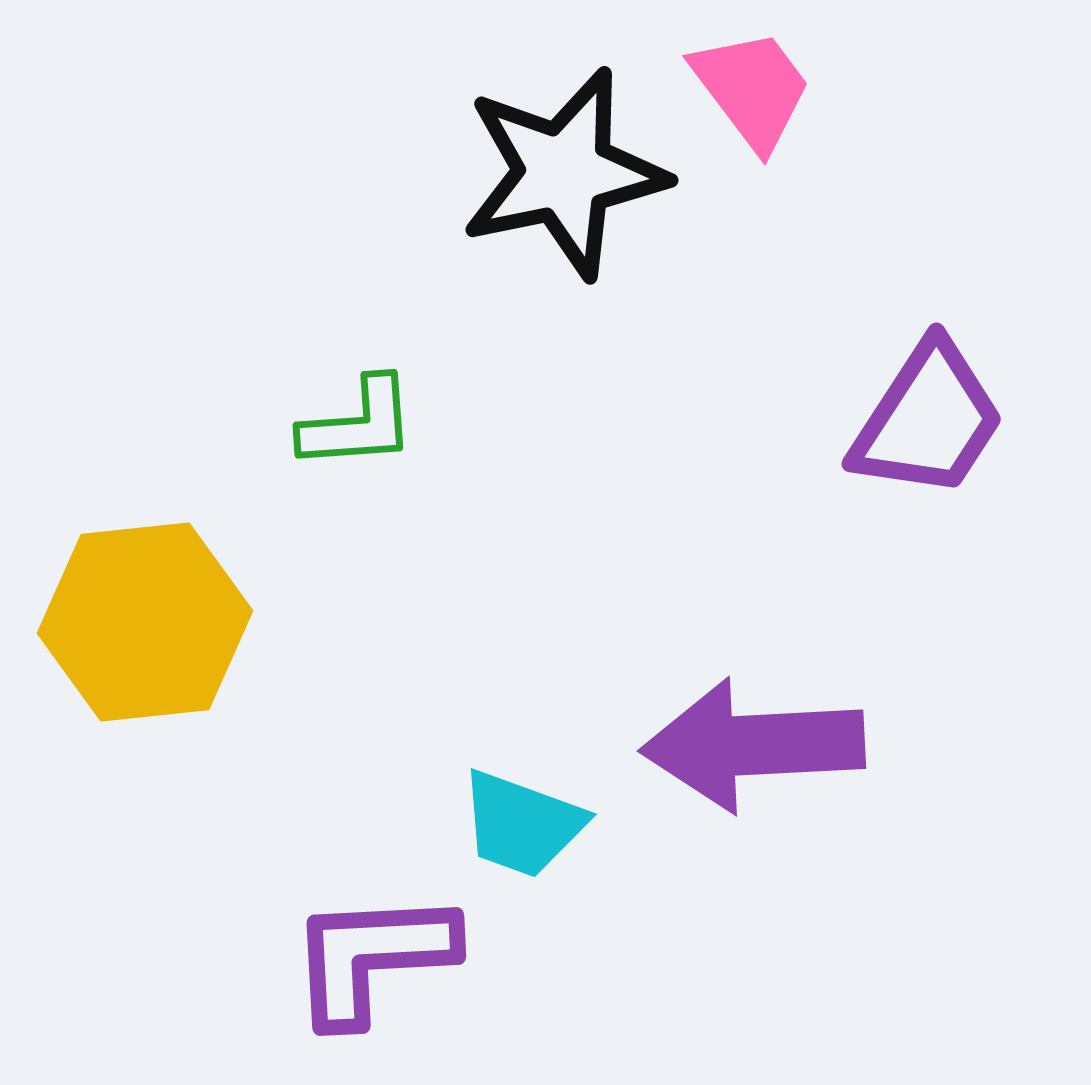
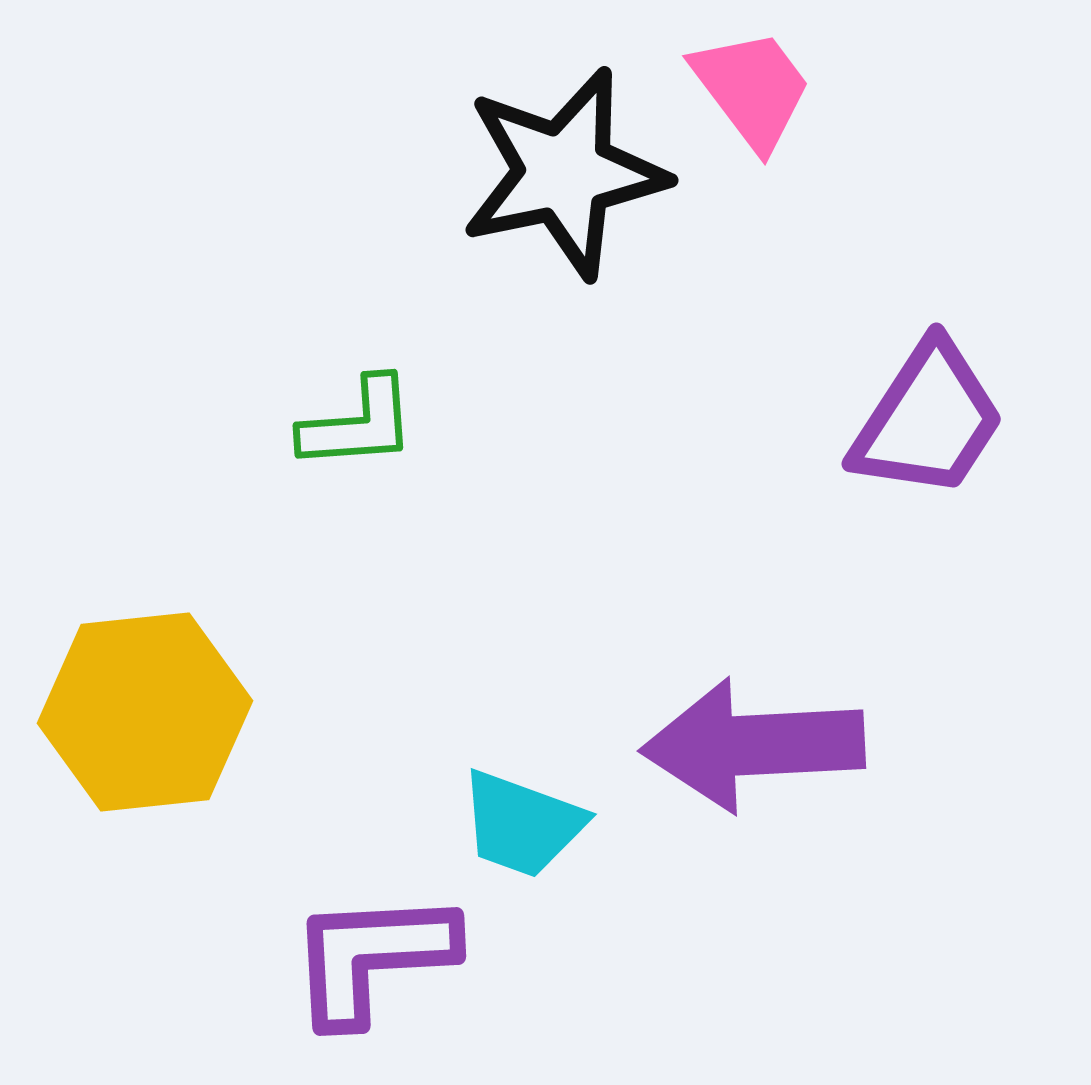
yellow hexagon: moved 90 px down
